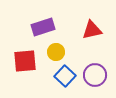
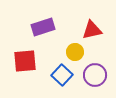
yellow circle: moved 19 px right
blue square: moved 3 px left, 1 px up
